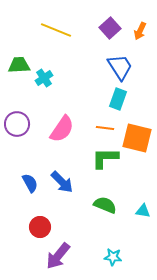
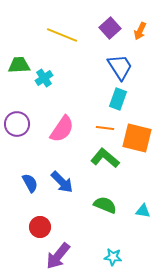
yellow line: moved 6 px right, 5 px down
green L-shape: rotated 40 degrees clockwise
